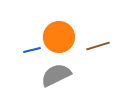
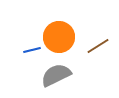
brown line: rotated 15 degrees counterclockwise
